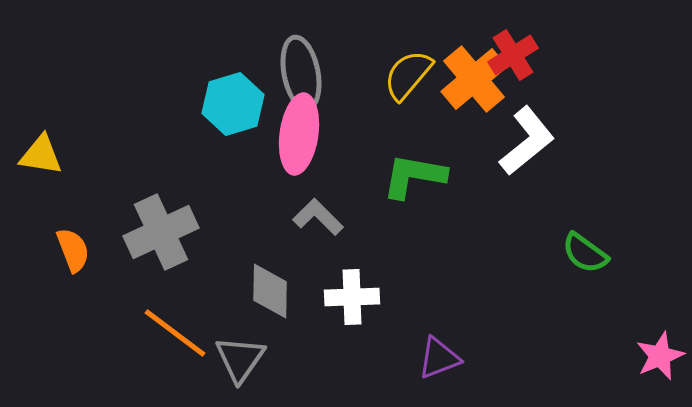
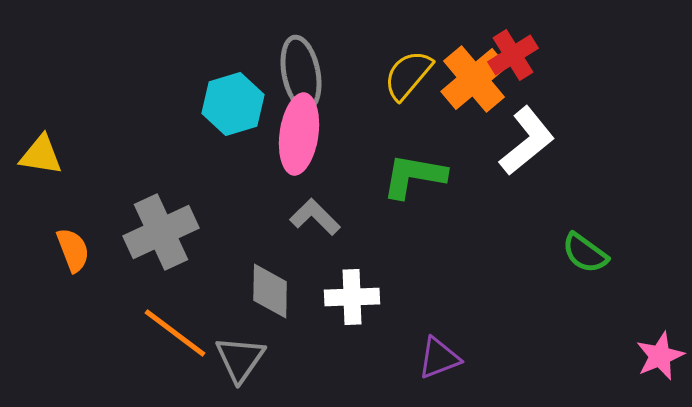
gray L-shape: moved 3 px left
